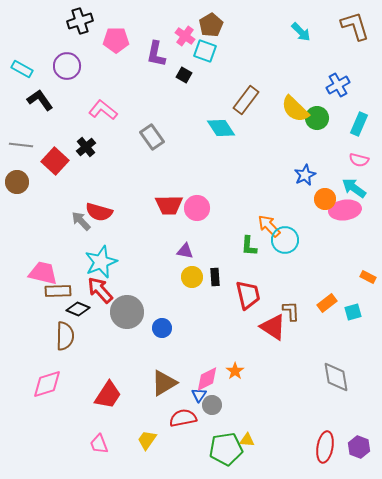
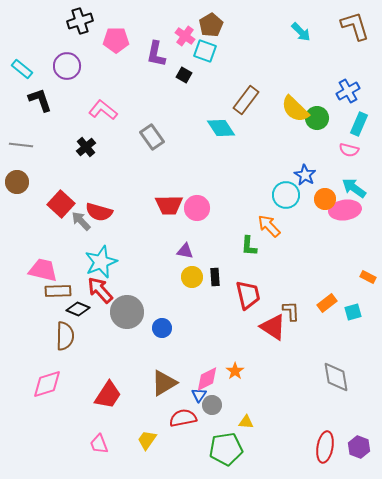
cyan rectangle at (22, 69): rotated 10 degrees clockwise
blue cross at (338, 85): moved 10 px right, 6 px down
black L-shape at (40, 100): rotated 16 degrees clockwise
pink semicircle at (359, 160): moved 10 px left, 10 px up
red square at (55, 161): moved 6 px right, 43 px down
blue star at (305, 175): rotated 15 degrees counterclockwise
cyan circle at (285, 240): moved 1 px right, 45 px up
pink trapezoid at (43, 273): moved 3 px up
yellow triangle at (247, 440): moved 1 px left, 18 px up
